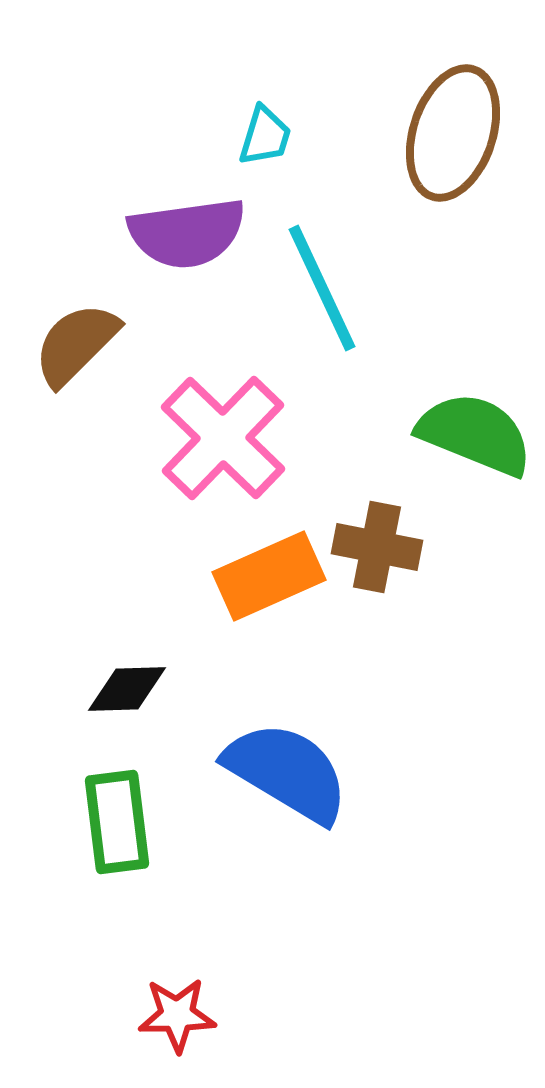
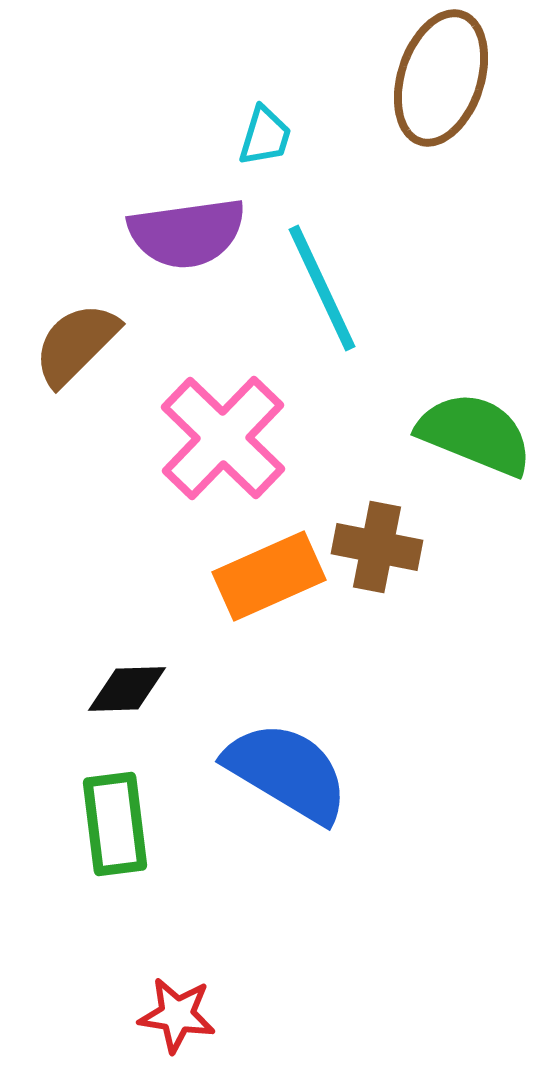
brown ellipse: moved 12 px left, 55 px up
green rectangle: moved 2 px left, 2 px down
red star: rotated 10 degrees clockwise
